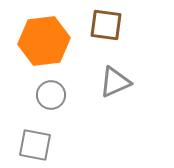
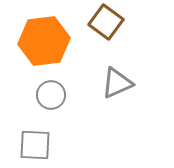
brown square: moved 3 px up; rotated 28 degrees clockwise
gray triangle: moved 2 px right, 1 px down
gray square: rotated 8 degrees counterclockwise
